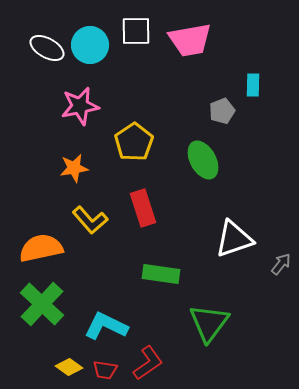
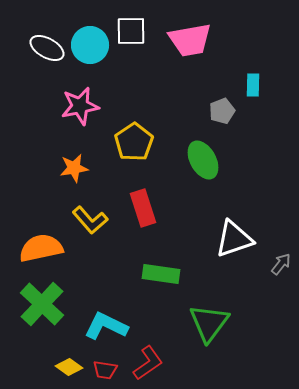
white square: moved 5 px left
